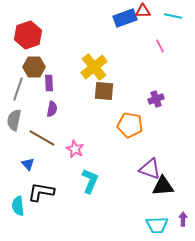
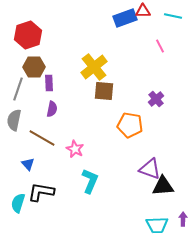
purple cross: rotated 21 degrees counterclockwise
cyan semicircle: moved 3 px up; rotated 24 degrees clockwise
